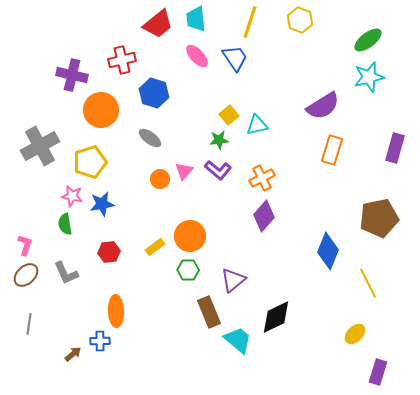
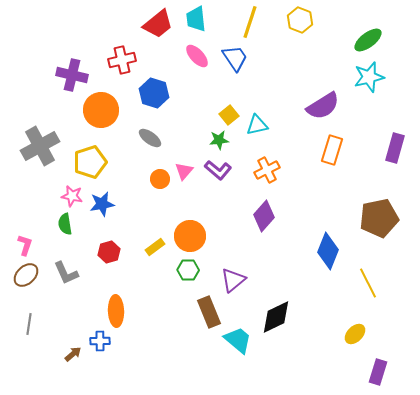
orange cross at (262, 178): moved 5 px right, 8 px up
red hexagon at (109, 252): rotated 10 degrees counterclockwise
